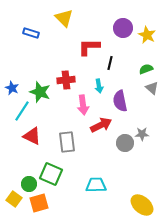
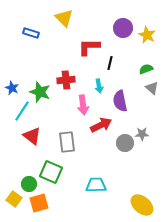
red triangle: rotated 12 degrees clockwise
green square: moved 2 px up
